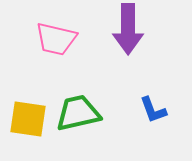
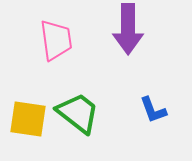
pink trapezoid: moved 1 px down; rotated 111 degrees counterclockwise
green trapezoid: rotated 51 degrees clockwise
